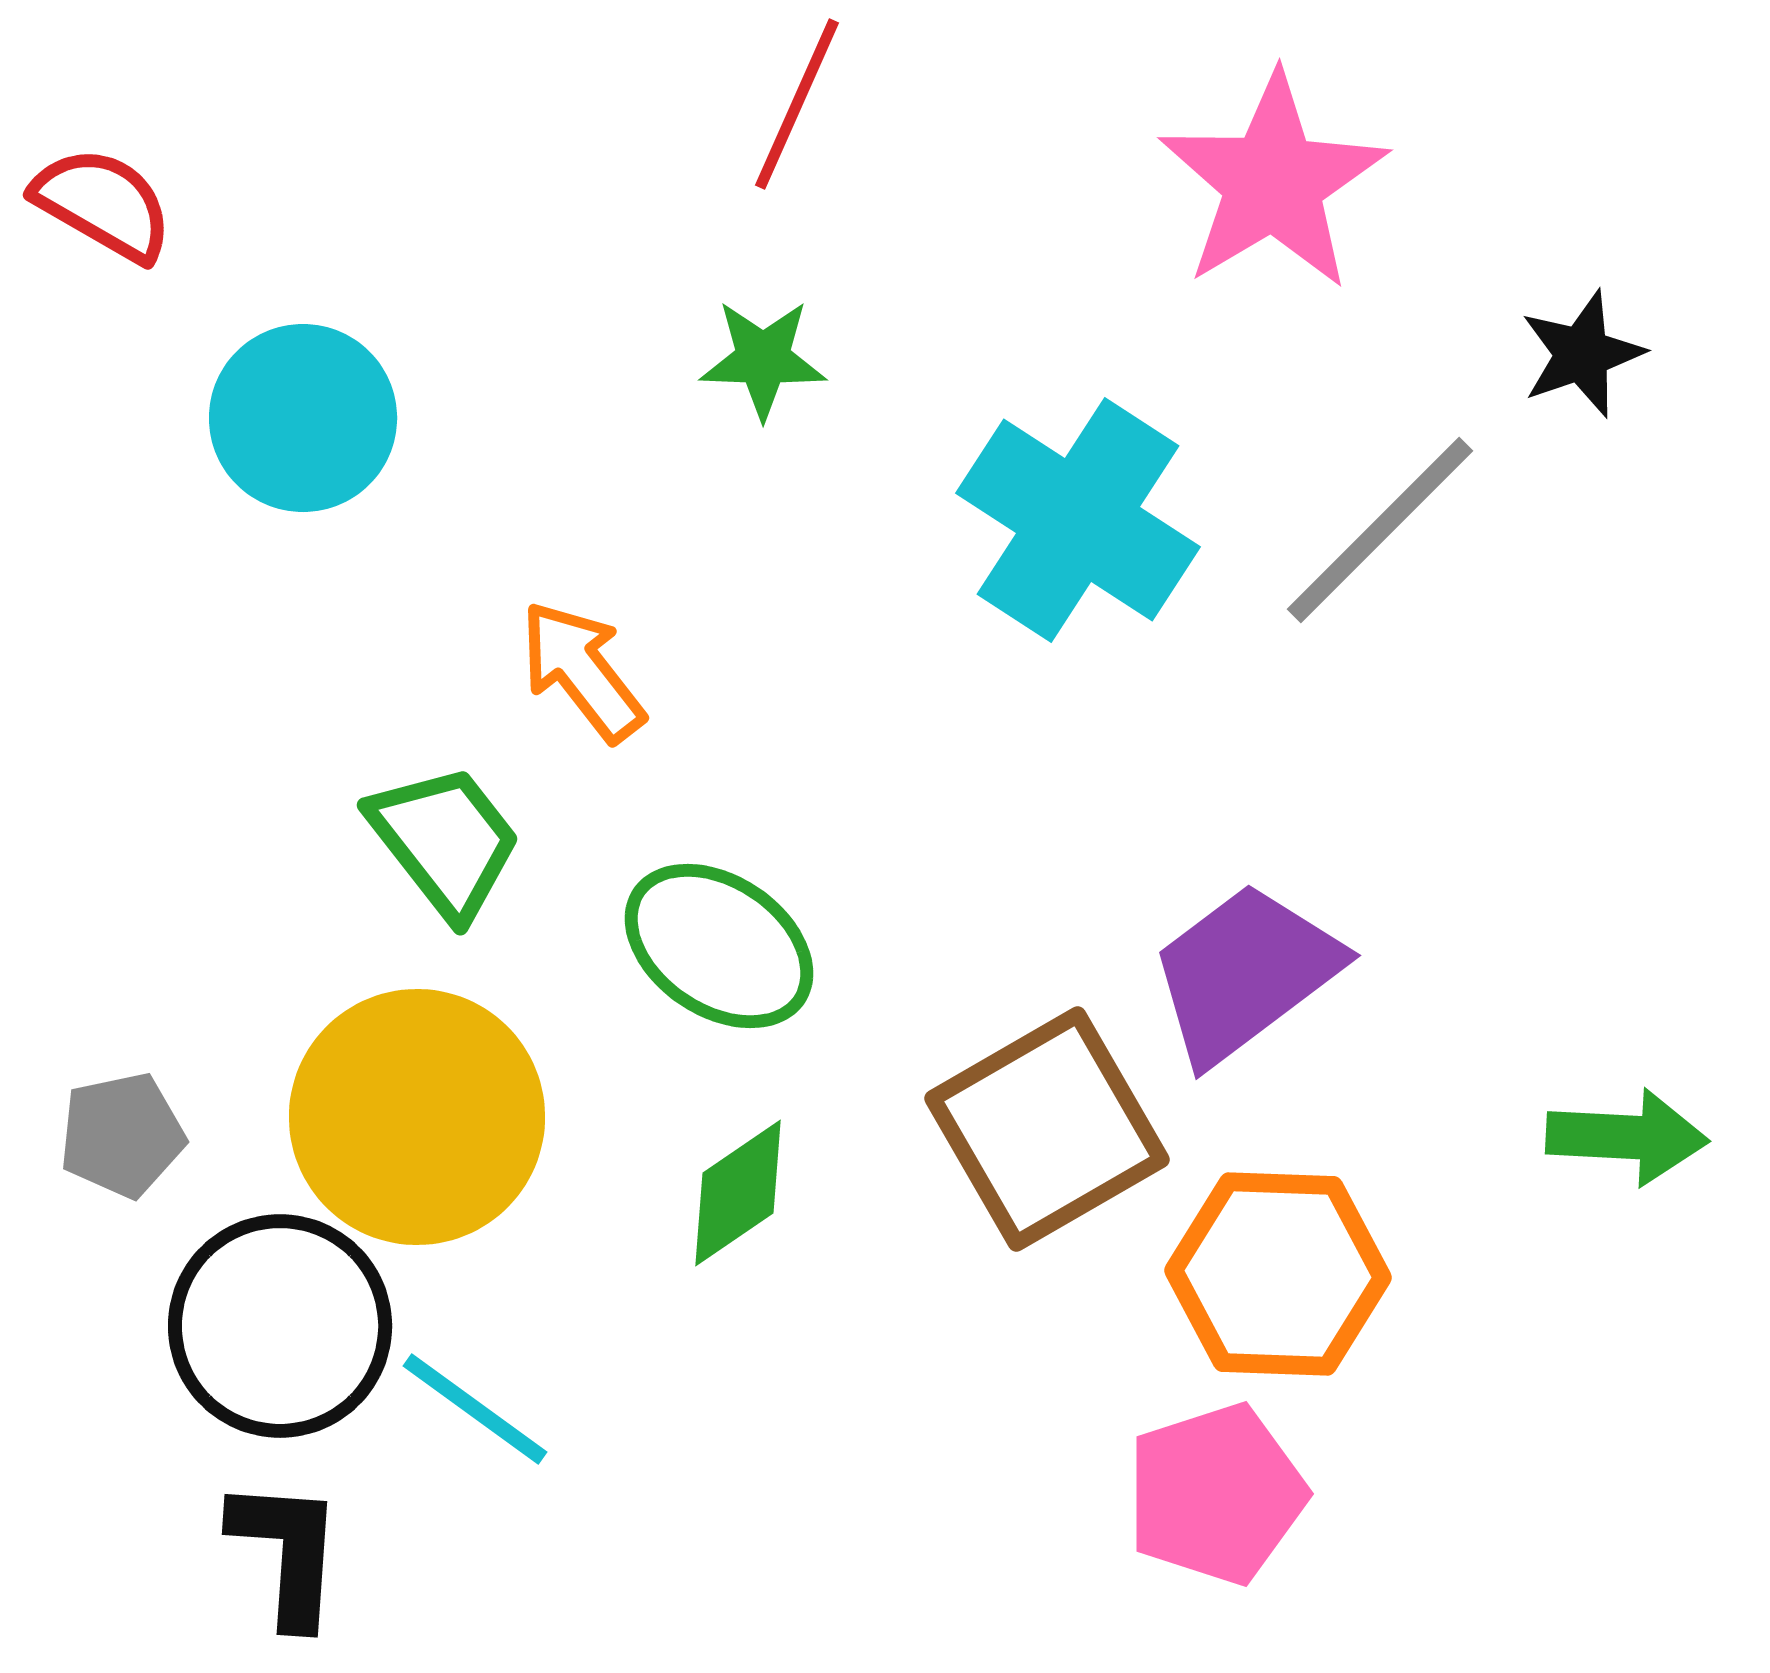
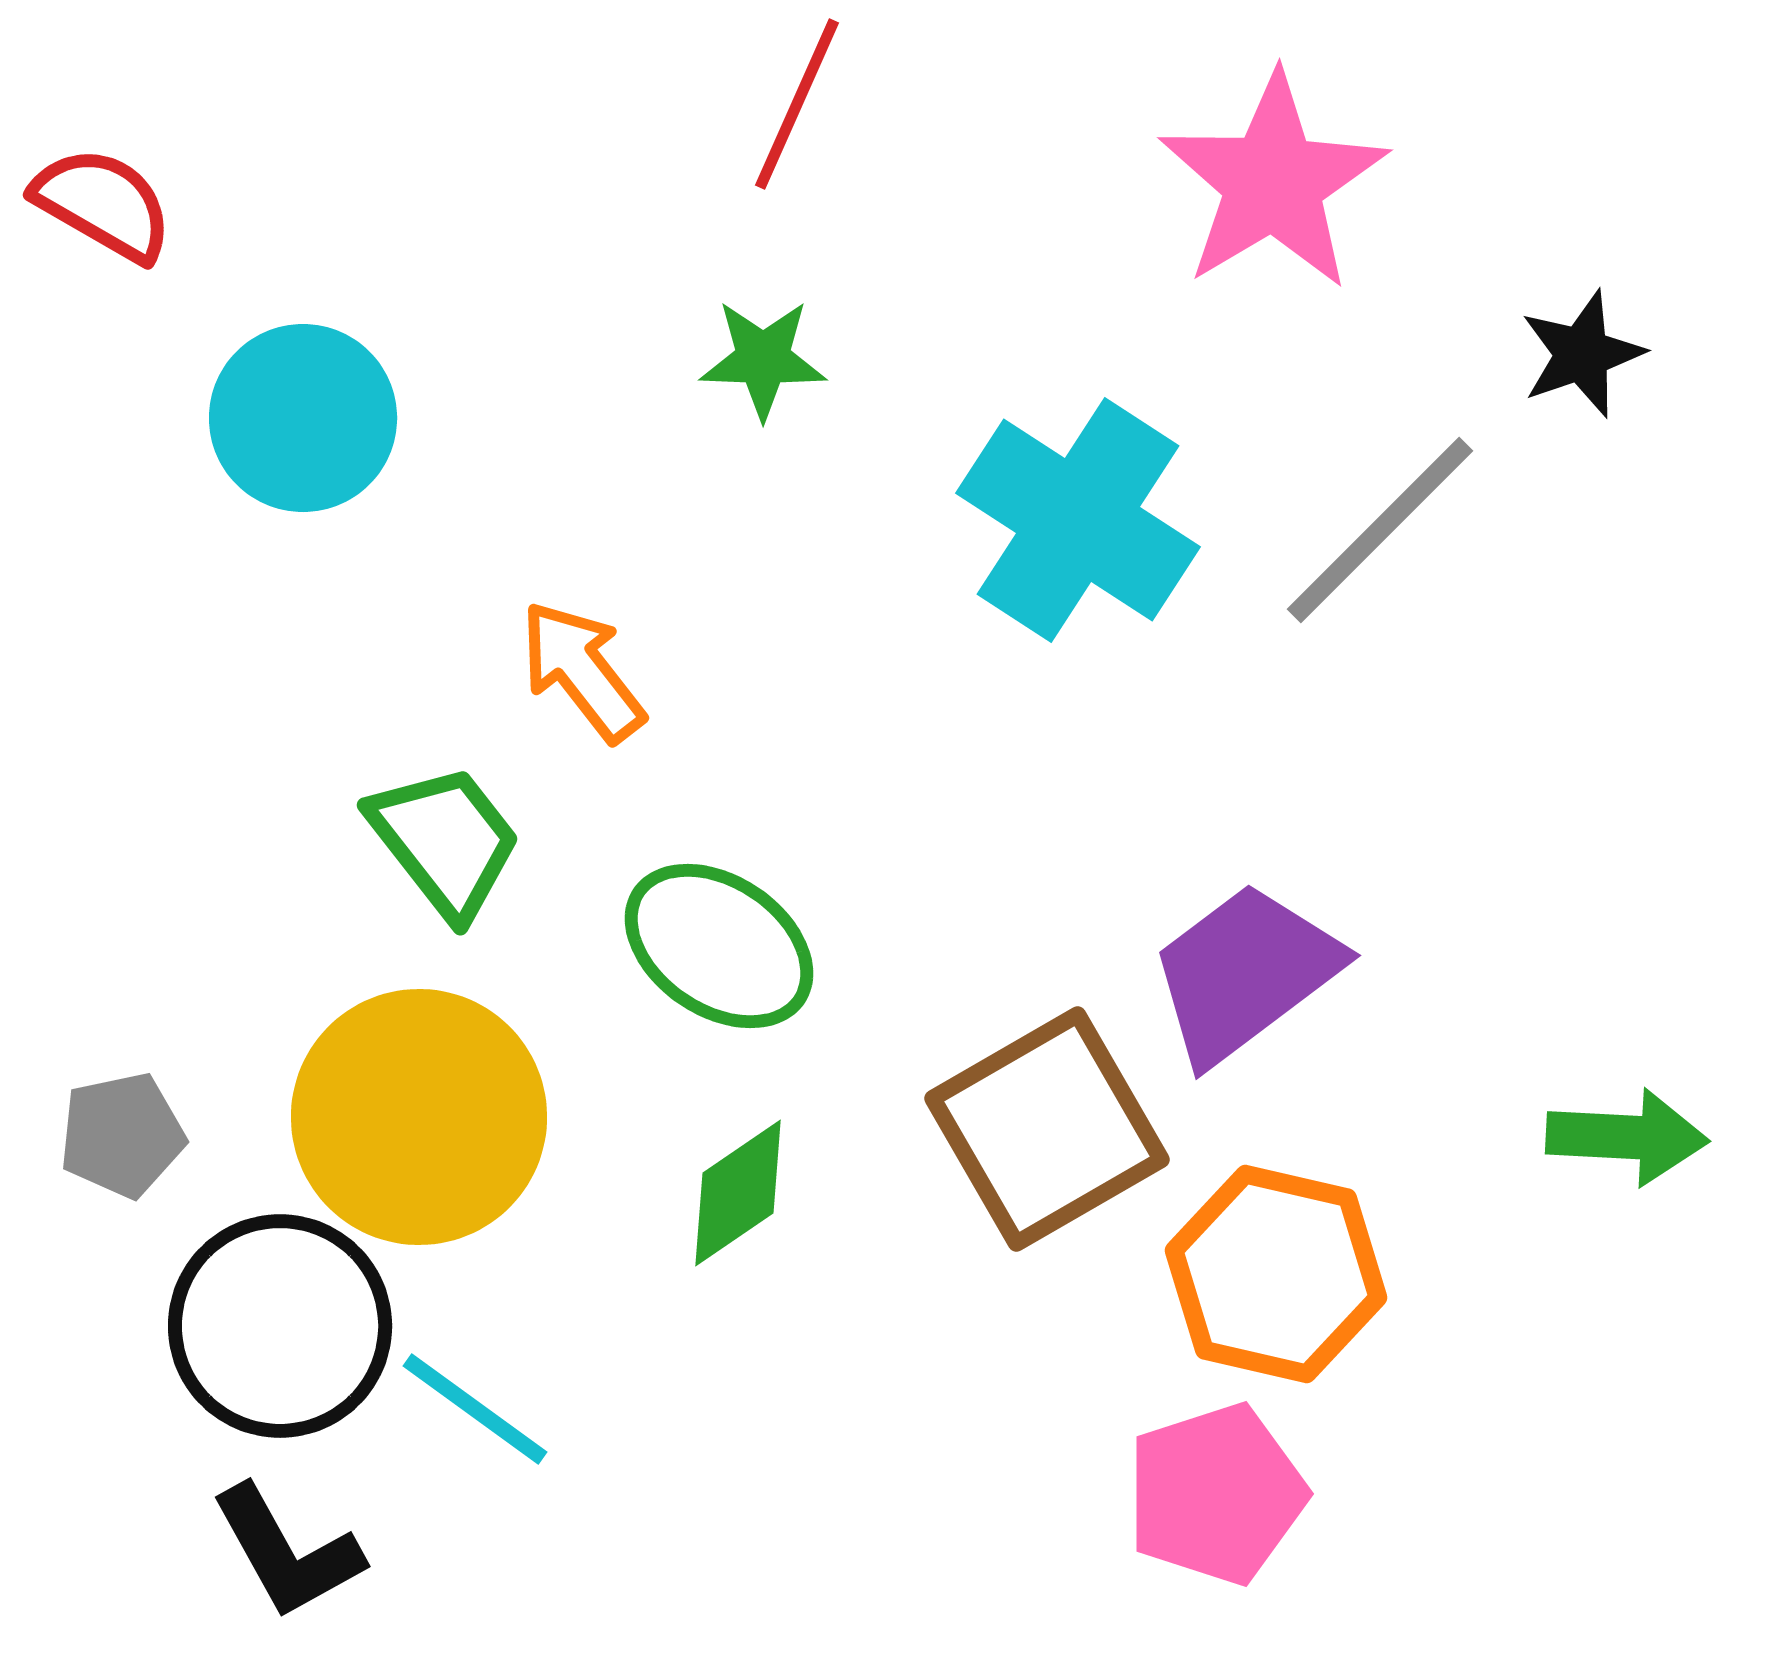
yellow circle: moved 2 px right
orange hexagon: moved 2 px left; rotated 11 degrees clockwise
black L-shape: rotated 147 degrees clockwise
